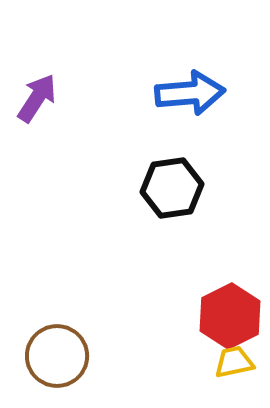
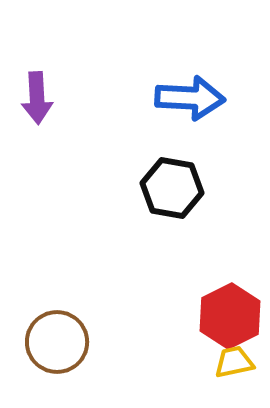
blue arrow: moved 5 px down; rotated 8 degrees clockwise
purple arrow: rotated 144 degrees clockwise
black hexagon: rotated 18 degrees clockwise
brown circle: moved 14 px up
